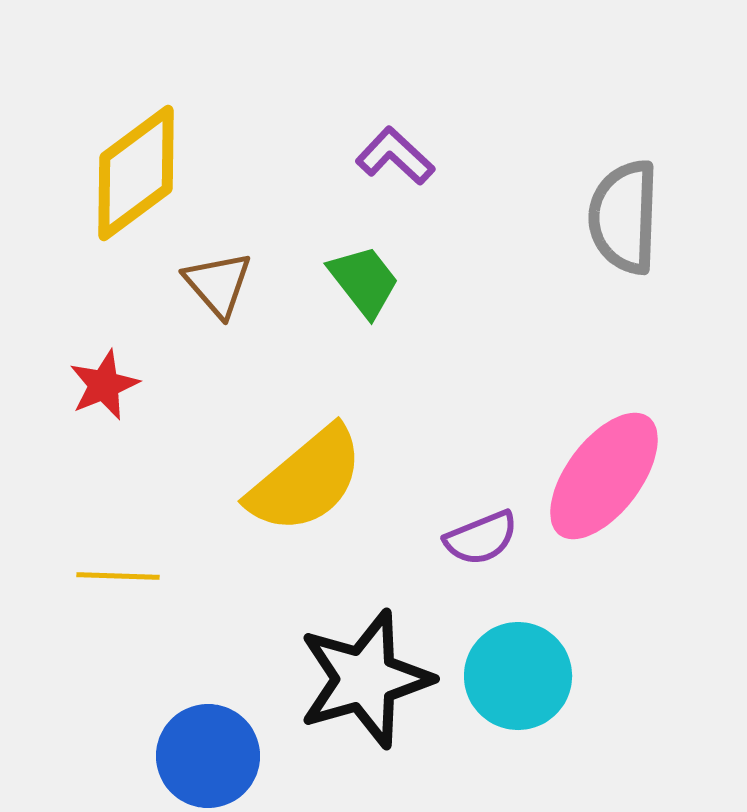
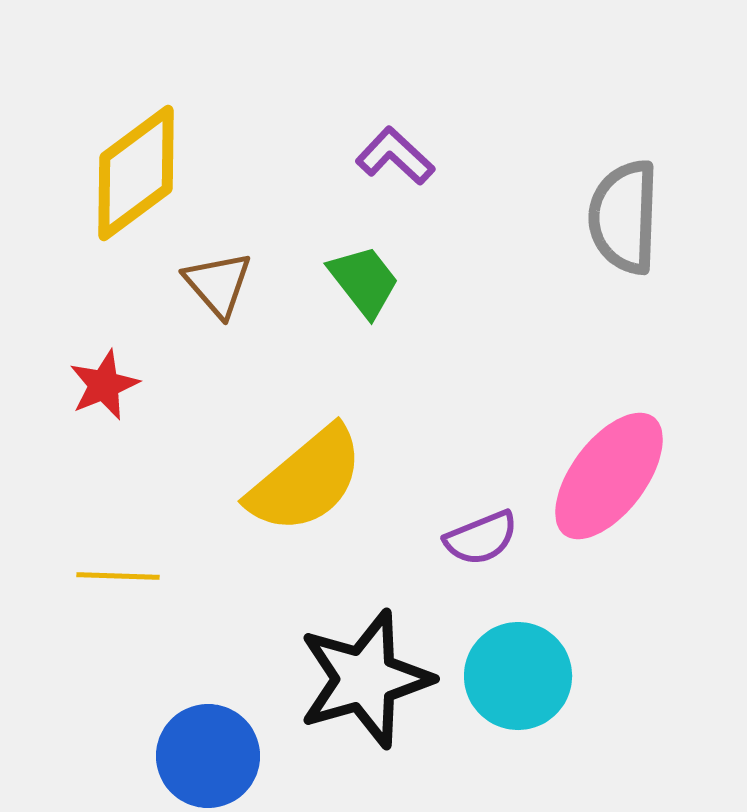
pink ellipse: moved 5 px right
